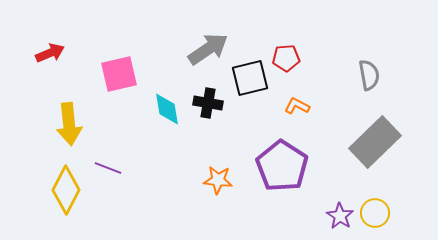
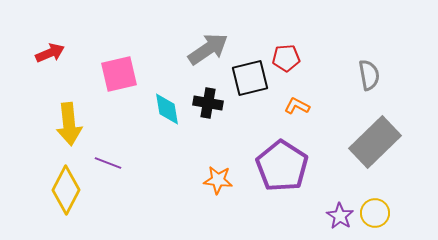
purple line: moved 5 px up
